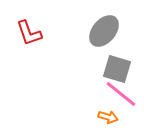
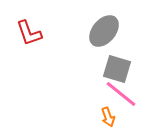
orange arrow: rotated 54 degrees clockwise
